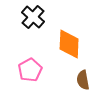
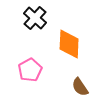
black cross: moved 2 px right, 1 px down
brown semicircle: moved 3 px left, 7 px down; rotated 24 degrees counterclockwise
